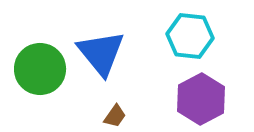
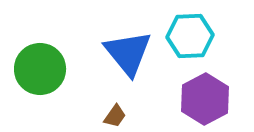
cyan hexagon: rotated 9 degrees counterclockwise
blue triangle: moved 27 px right
purple hexagon: moved 4 px right
